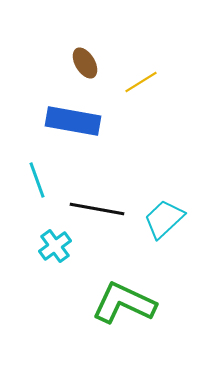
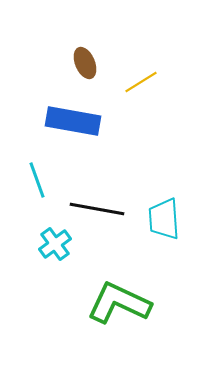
brown ellipse: rotated 8 degrees clockwise
cyan trapezoid: rotated 51 degrees counterclockwise
cyan cross: moved 2 px up
green L-shape: moved 5 px left
